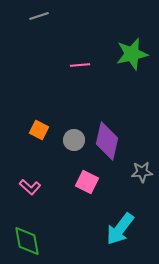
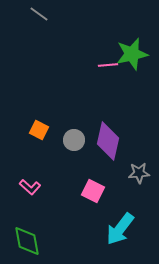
gray line: moved 2 px up; rotated 54 degrees clockwise
pink line: moved 28 px right
purple diamond: moved 1 px right
gray star: moved 3 px left, 1 px down
pink square: moved 6 px right, 9 px down
